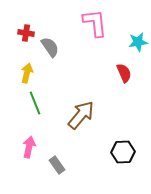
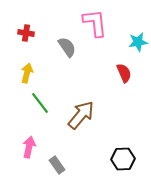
gray semicircle: moved 17 px right
green line: moved 5 px right; rotated 15 degrees counterclockwise
black hexagon: moved 7 px down
